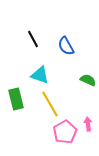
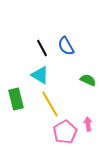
black line: moved 9 px right, 9 px down
cyan triangle: rotated 12 degrees clockwise
